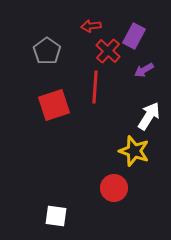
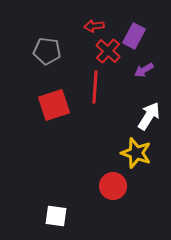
red arrow: moved 3 px right
gray pentagon: rotated 28 degrees counterclockwise
yellow star: moved 2 px right, 2 px down
red circle: moved 1 px left, 2 px up
